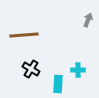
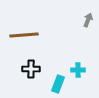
black cross: rotated 30 degrees counterclockwise
cyan rectangle: rotated 18 degrees clockwise
